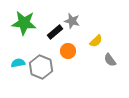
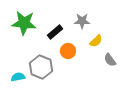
gray star: moved 10 px right; rotated 14 degrees counterclockwise
cyan semicircle: moved 14 px down
